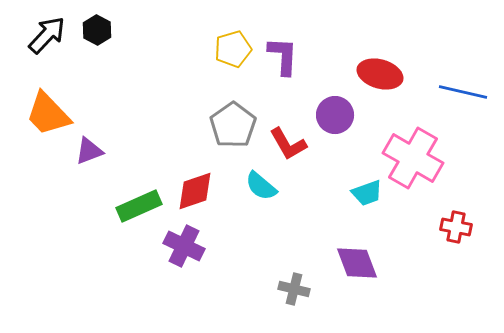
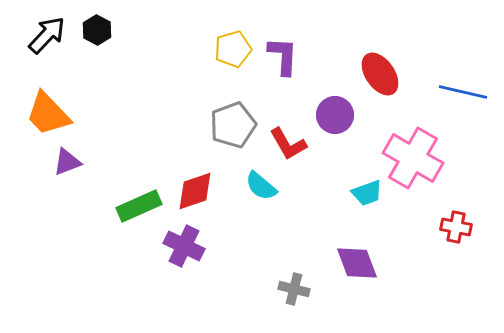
red ellipse: rotated 39 degrees clockwise
gray pentagon: rotated 15 degrees clockwise
purple triangle: moved 22 px left, 11 px down
